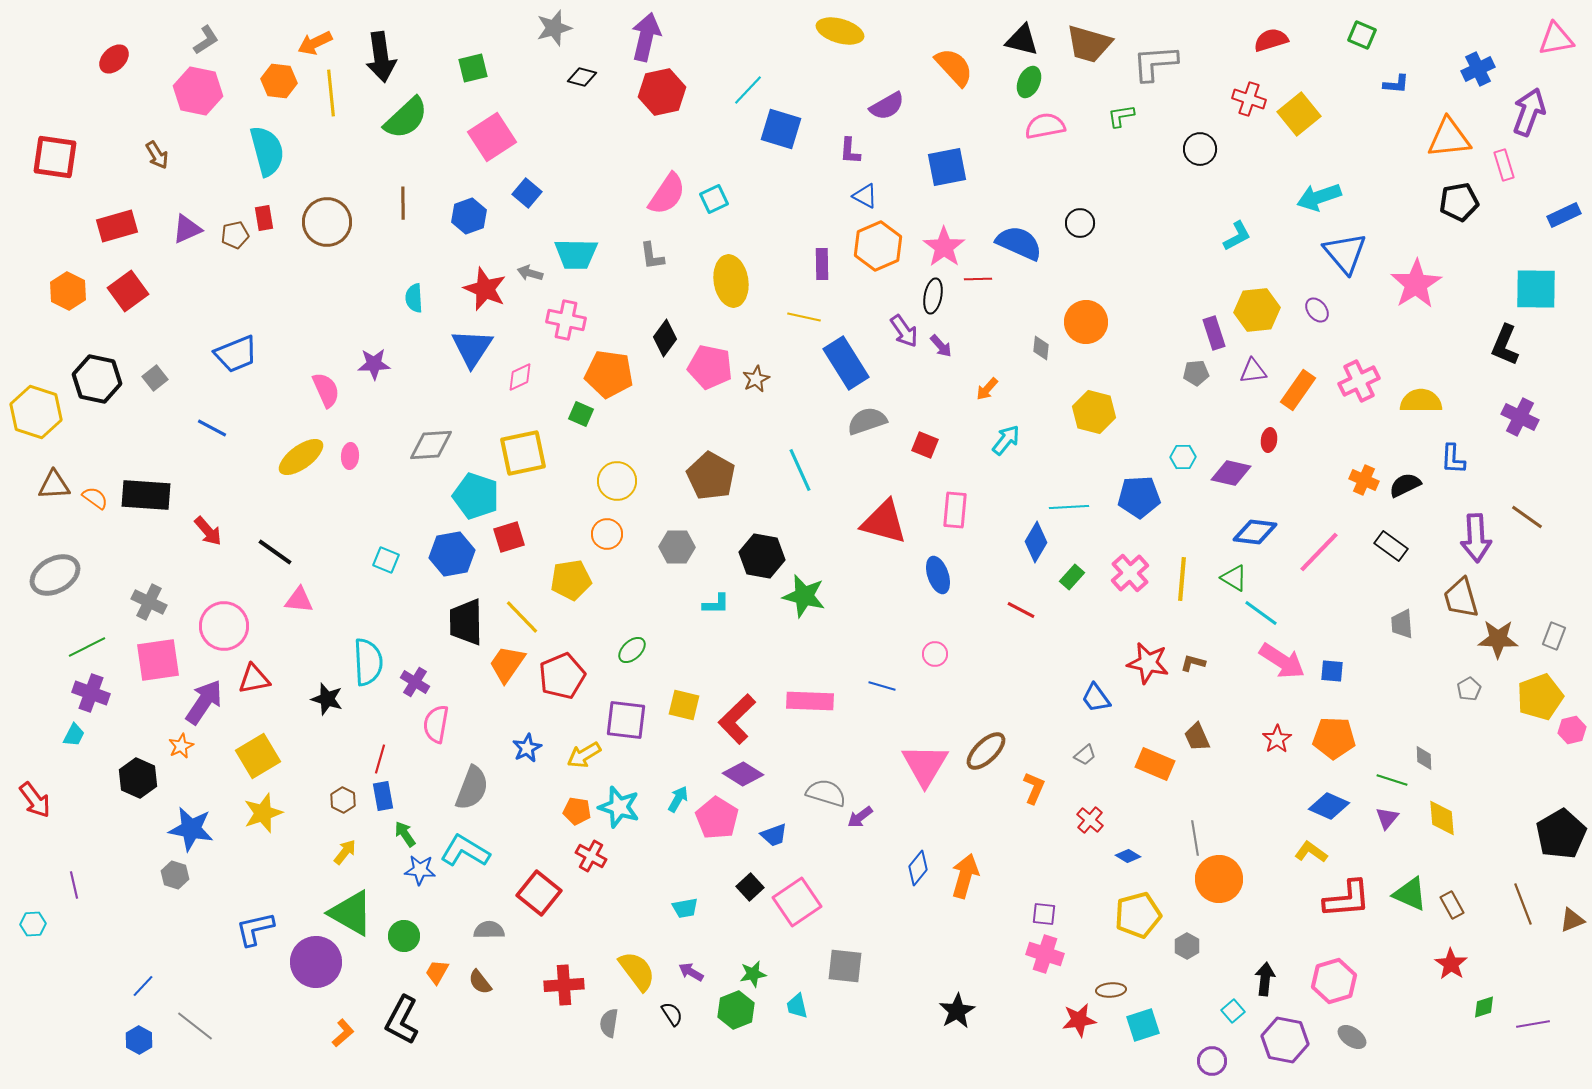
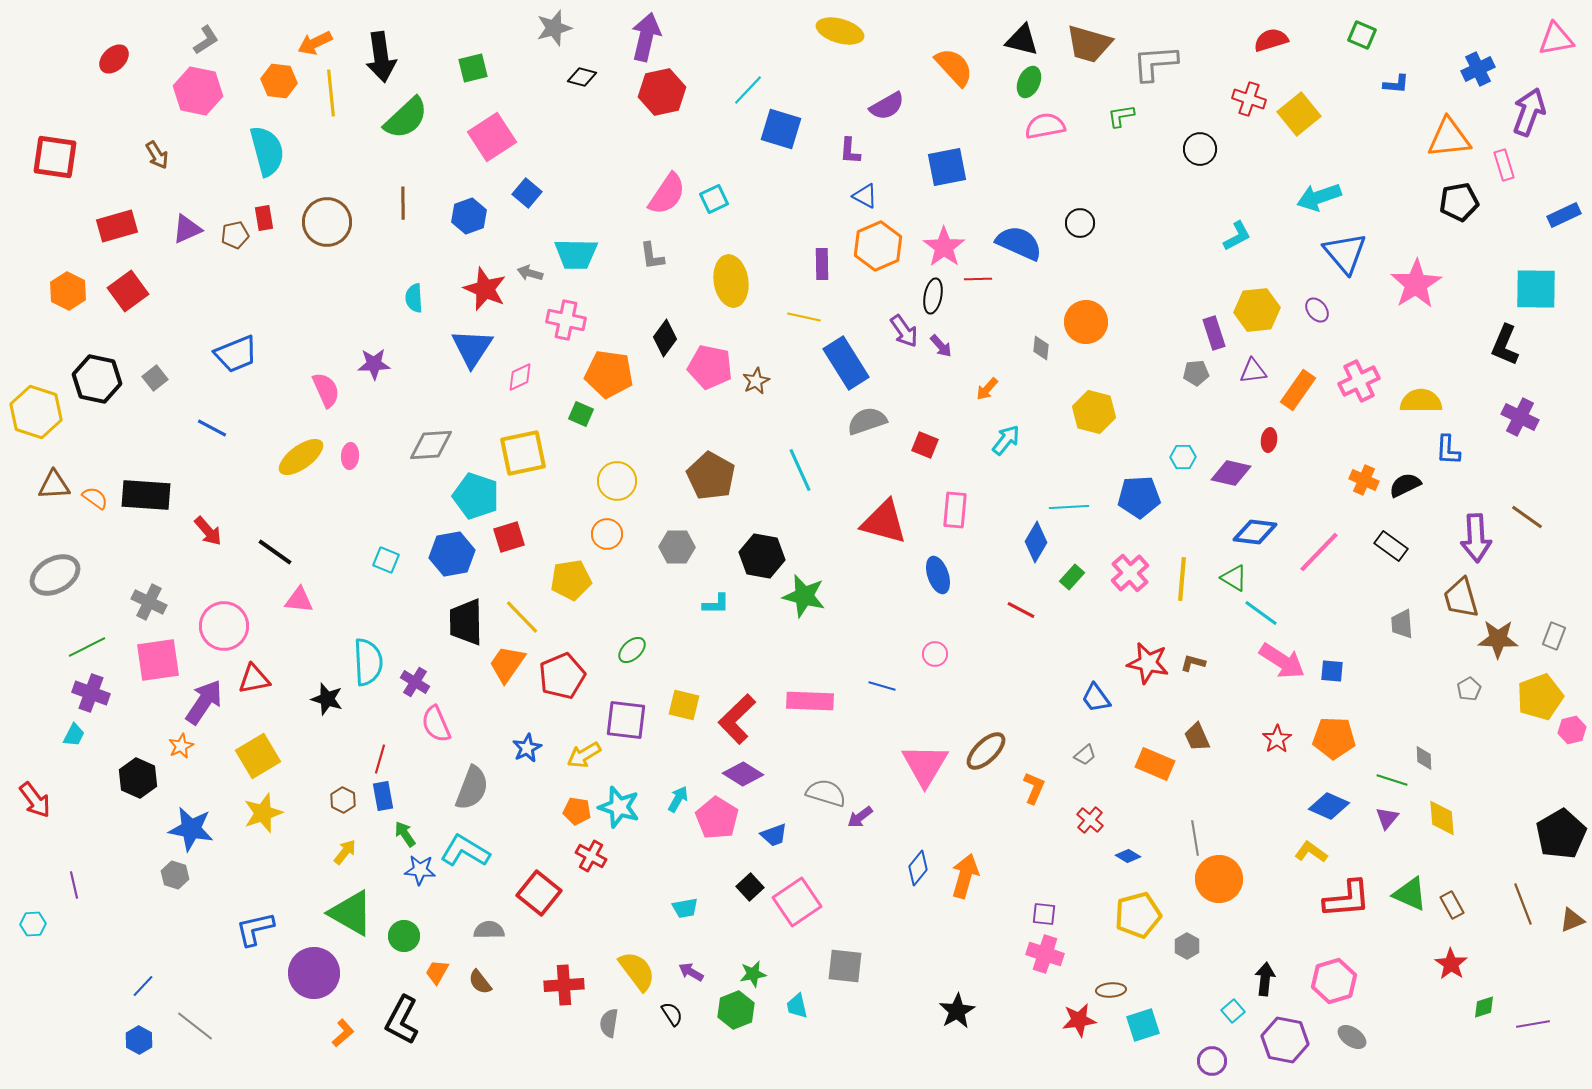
brown star at (756, 379): moved 2 px down
blue L-shape at (1453, 459): moved 5 px left, 9 px up
pink semicircle at (436, 724): rotated 33 degrees counterclockwise
purple circle at (316, 962): moved 2 px left, 11 px down
